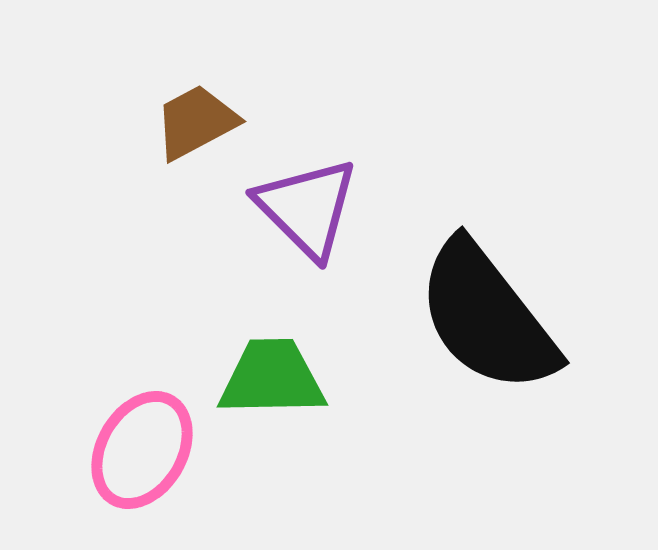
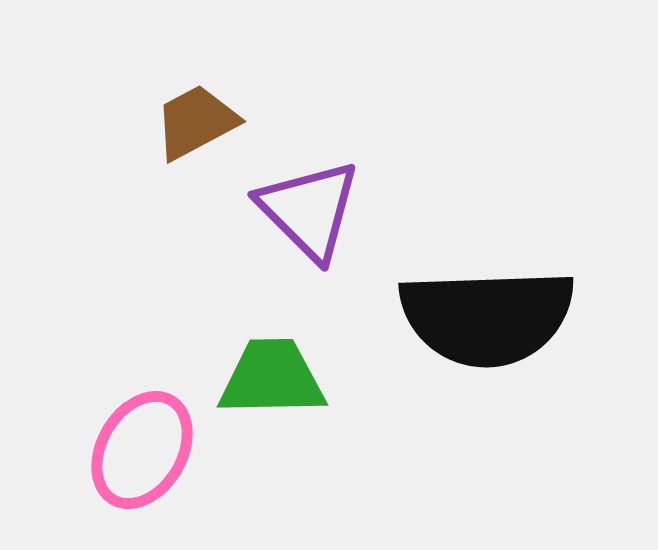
purple triangle: moved 2 px right, 2 px down
black semicircle: rotated 54 degrees counterclockwise
